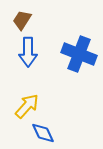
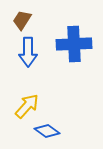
blue cross: moved 5 px left, 10 px up; rotated 24 degrees counterclockwise
blue diamond: moved 4 px right, 2 px up; rotated 30 degrees counterclockwise
